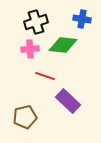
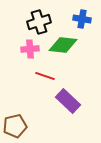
black cross: moved 3 px right
brown pentagon: moved 10 px left, 9 px down
